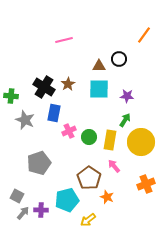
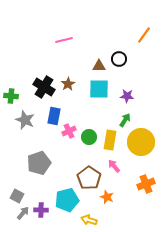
blue rectangle: moved 3 px down
yellow arrow: moved 1 px right; rotated 56 degrees clockwise
